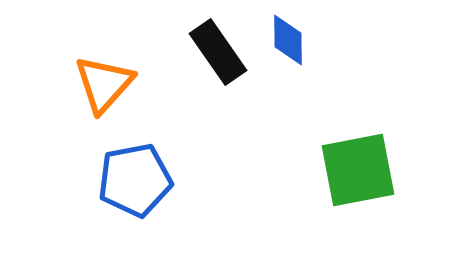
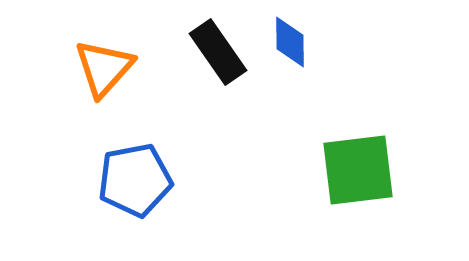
blue diamond: moved 2 px right, 2 px down
orange triangle: moved 16 px up
green square: rotated 4 degrees clockwise
